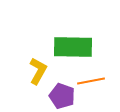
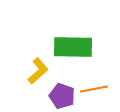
yellow L-shape: rotated 20 degrees clockwise
orange line: moved 3 px right, 8 px down
